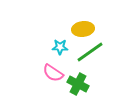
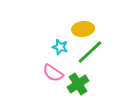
cyan star: rotated 14 degrees clockwise
green line: rotated 8 degrees counterclockwise
green cross: rotated 30 degrees clockwise
